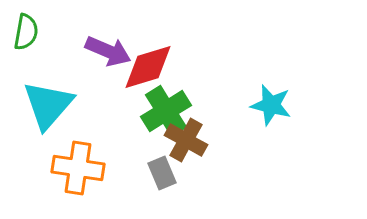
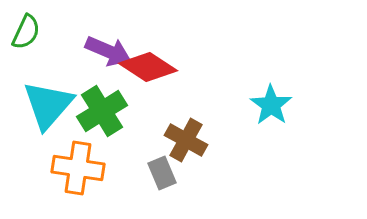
green semicircle: rotated 15 degrees clockwise
red diamond: rotated 50 degrees clockwise
cyan star: rotated 21 degrees clockwise
green cross: moved 64 px left
